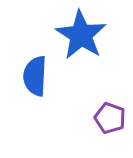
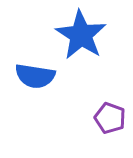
blue semicircle: rotated 84 degrees counterclockwise
